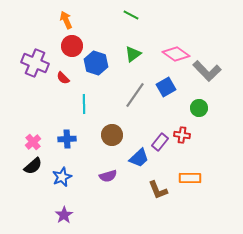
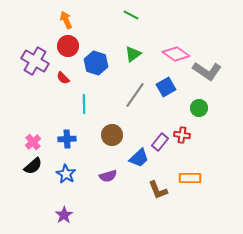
red circle: moved 4 px left
purple cross: moved 2 px up; rotated 8 degrees clockwise
gray L-shape: rotated 12 degrees counterclockwise
blue star: moved 4 px right, 3 px up; rotated 18 degrees counterclockwise
